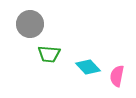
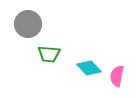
gray circle: moved 2 px left
cyan diamond: moved 1 px right, 1 px down
